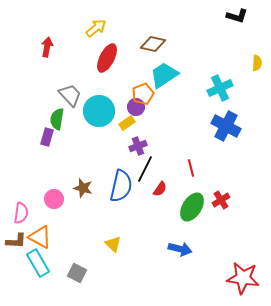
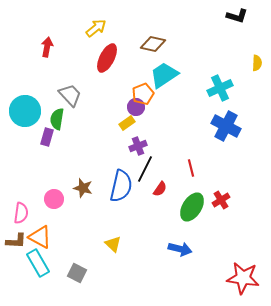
cyan circle: moved 74 px left
